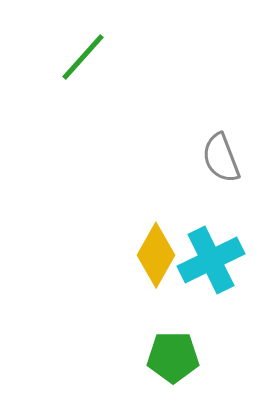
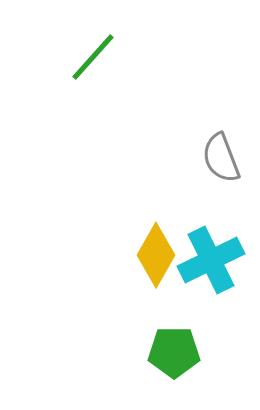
green line: moved 10 px right
green pentagon: moved 1 px right, 5 px up
